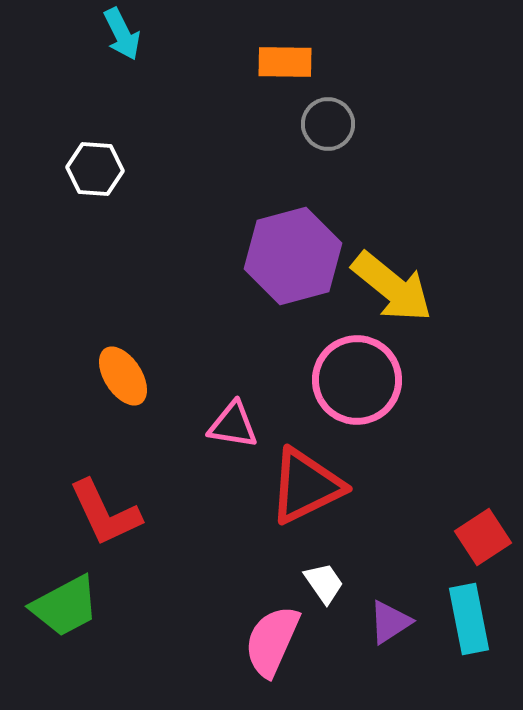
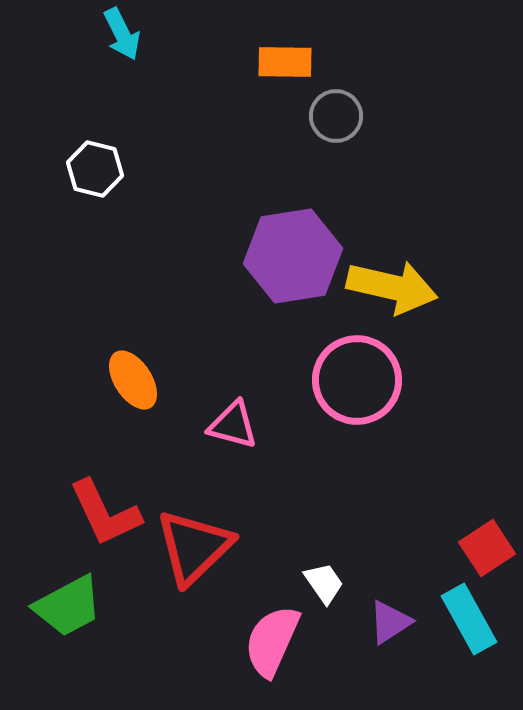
gray circle: moved 8 px right, 8 px up
white hexagon: rotated 10 degrees clockwise
purple hexagon: rotated 6 degrees clockwise
yellow arrow: rotated 26 degrees counterclockwise
orange ellipse: moved 10 px right, 4 px down
pink triangle: rotated 6 degrees clockwise
red triangle: moved 112 px left, 61 px down; rotated 18 degrees counterclockwise
red square: moved 4 px right, 11 px down
green trapezoid: moved 3 px right
cyan rectangle: rotated 18 degrees counterclockwise
